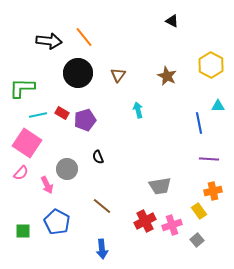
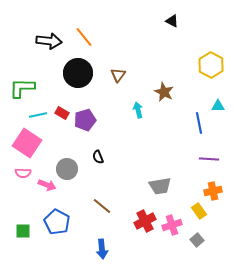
brown star: moved 3 px left, 16 px down
pink semicircle: moved 2 px right; rotated 49 degrees clockwise
pink arrow: rotated 42 degrees counterclockwise
